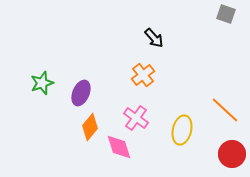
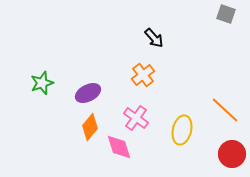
purple ellipse: moved 7 px right; rotated 40 degrees clockwise
